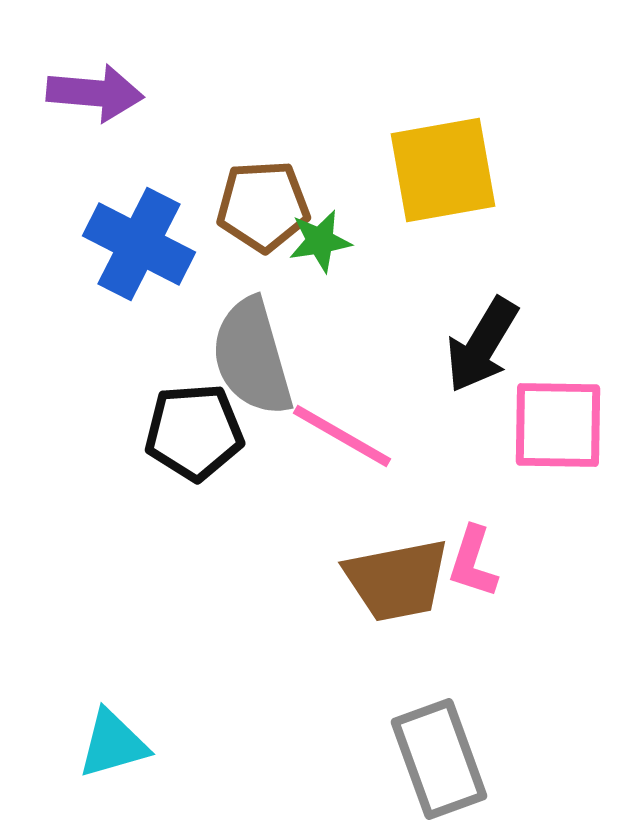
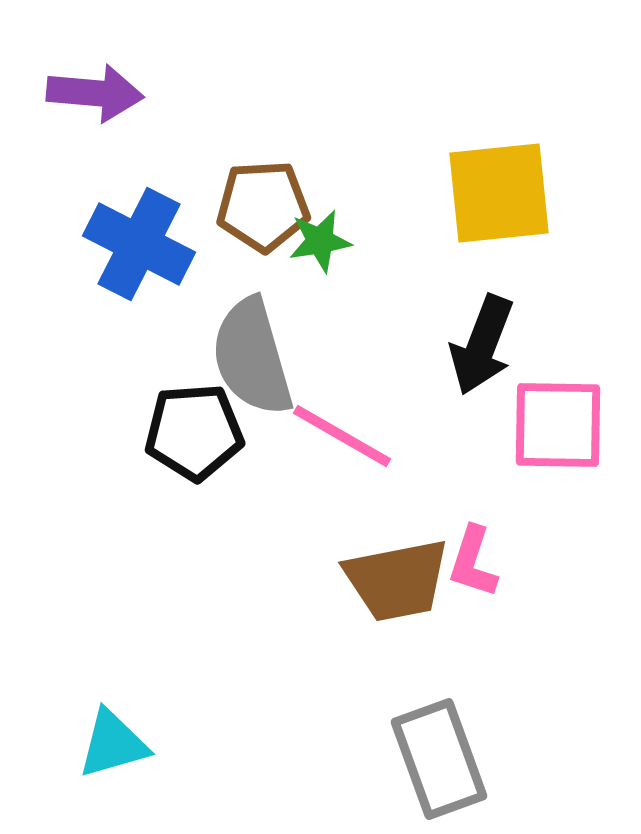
yellow square: moved 56 px right, 23 px down; rotated 4 degrees clockwise
black arrow: rotated 10 degrees counterclockwise
